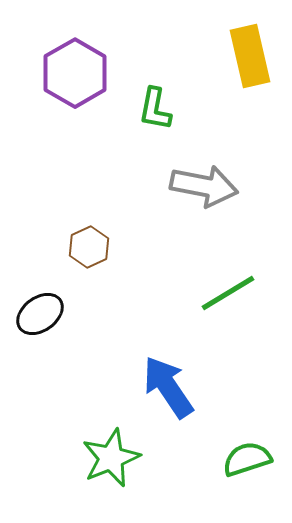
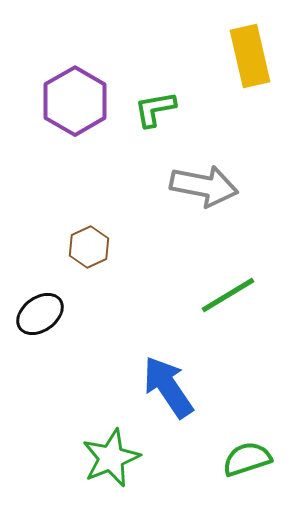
purple hexagon: moved 28 px down
green L-shape: rotated 69 degrees clockwise
green line: moved 2 px down
